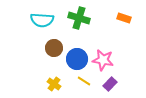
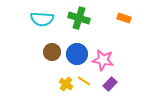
cyan semicircle: moved 1 px up
brown circle: moved 2 px left, 4 px down
blue circle: moved 5 px up
yellow cross: moved 12 px right
